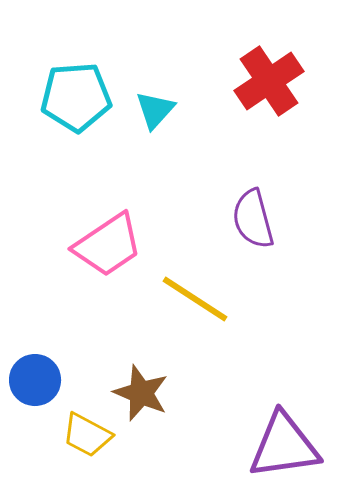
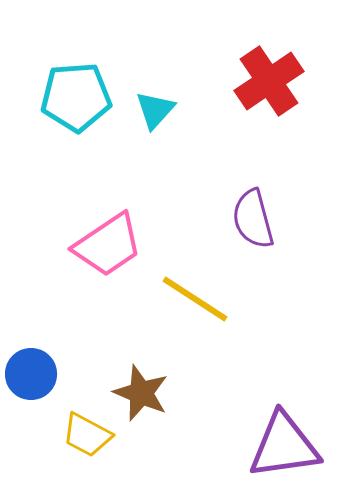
blue circle: moved 4 px left, 6 px up
